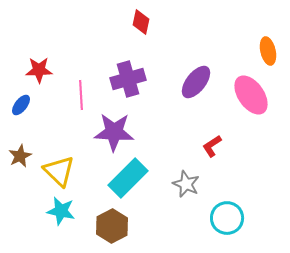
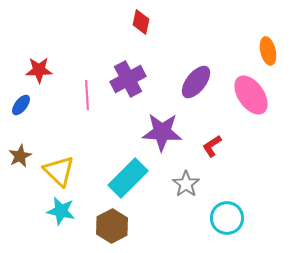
purple cross: rotated 12 degrees counterclockwise
pink line: moved 6 px right
purple star: moved 48 px right
gray star: rotated 12 degrees clockwise
